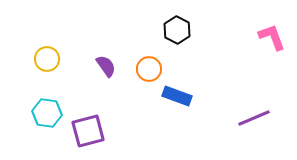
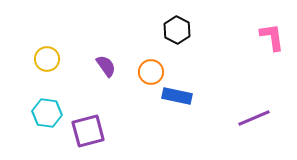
pink L-shape: rotated 12 degrees clockwise
orange circle: moved 2 px right, 3 px down
blue rectangle: rotated 8 degrees counterclockwise
